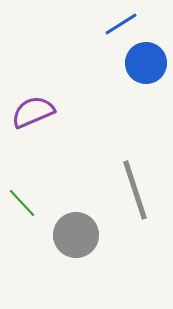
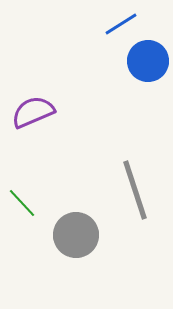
blue circle: moved 2 px right, 2 px up
